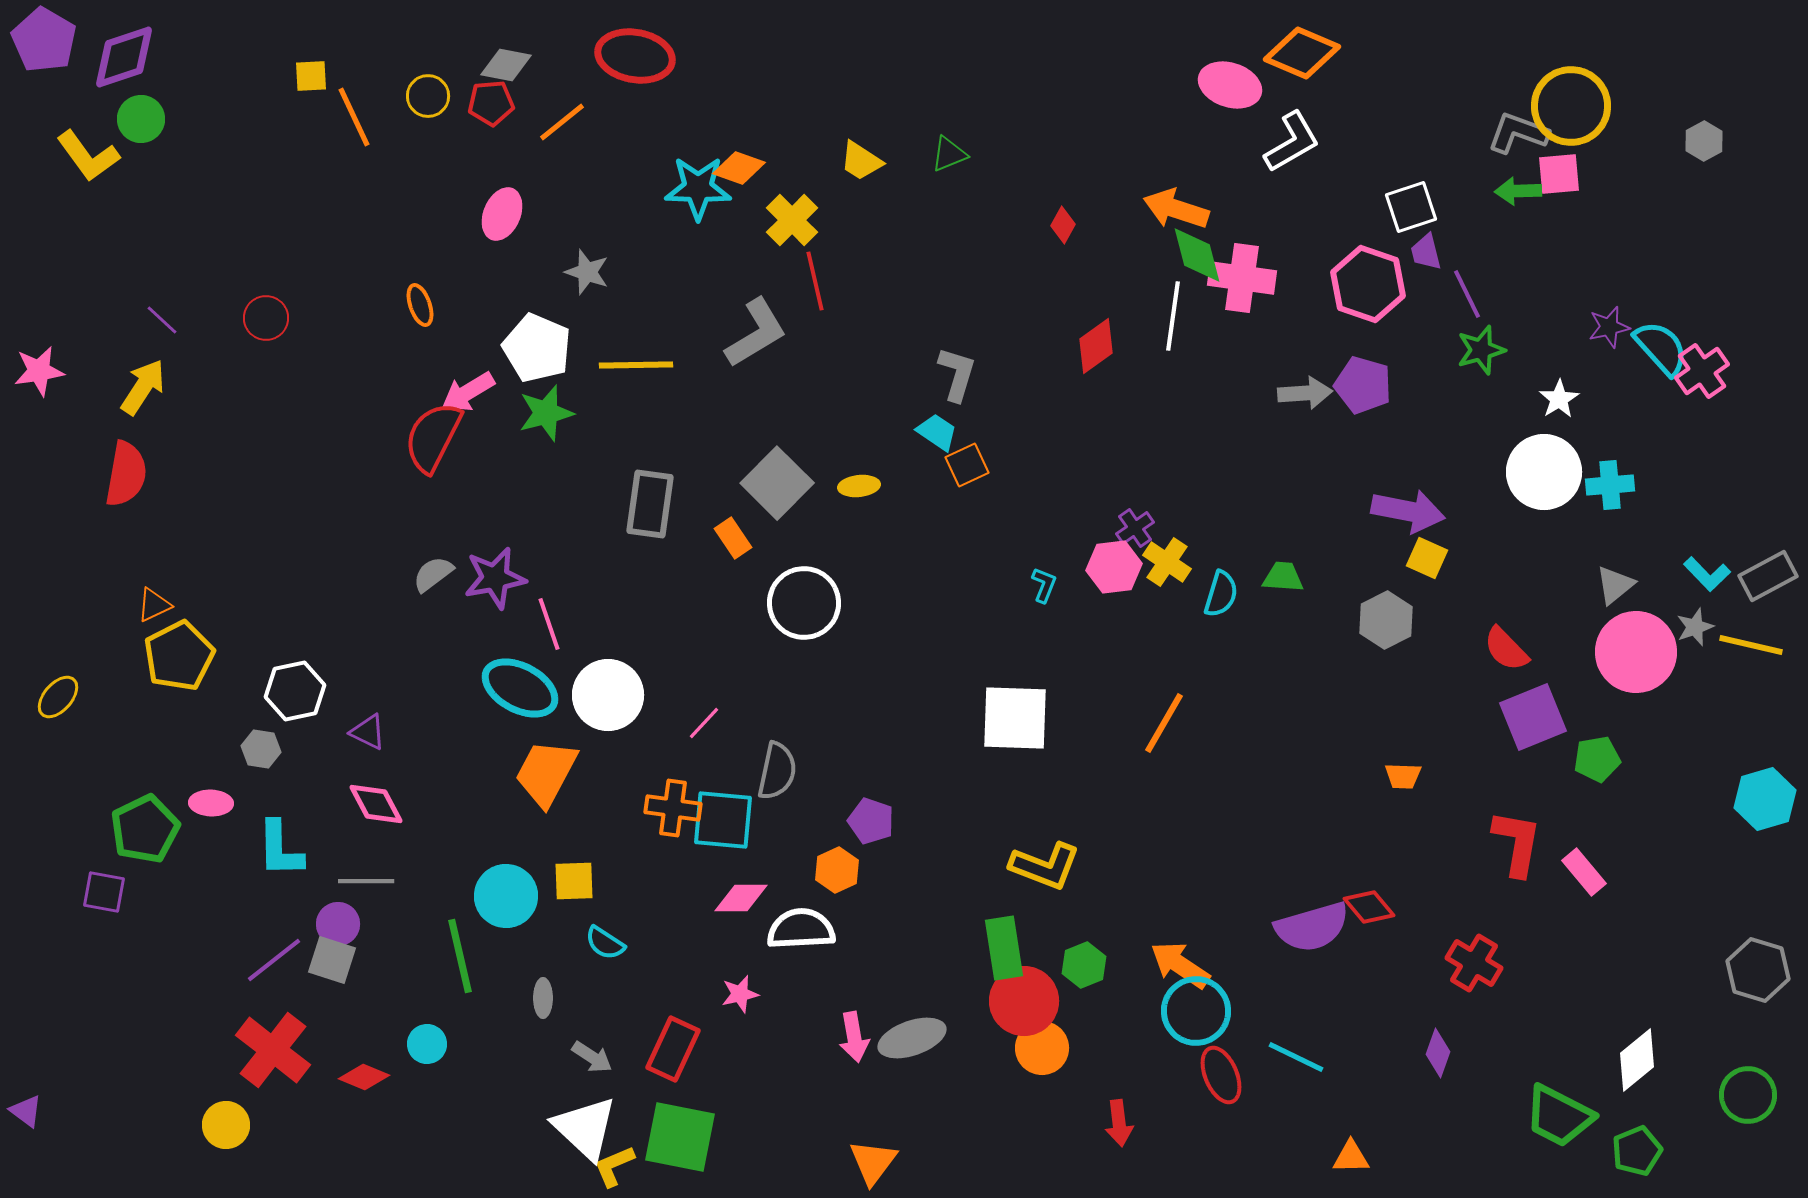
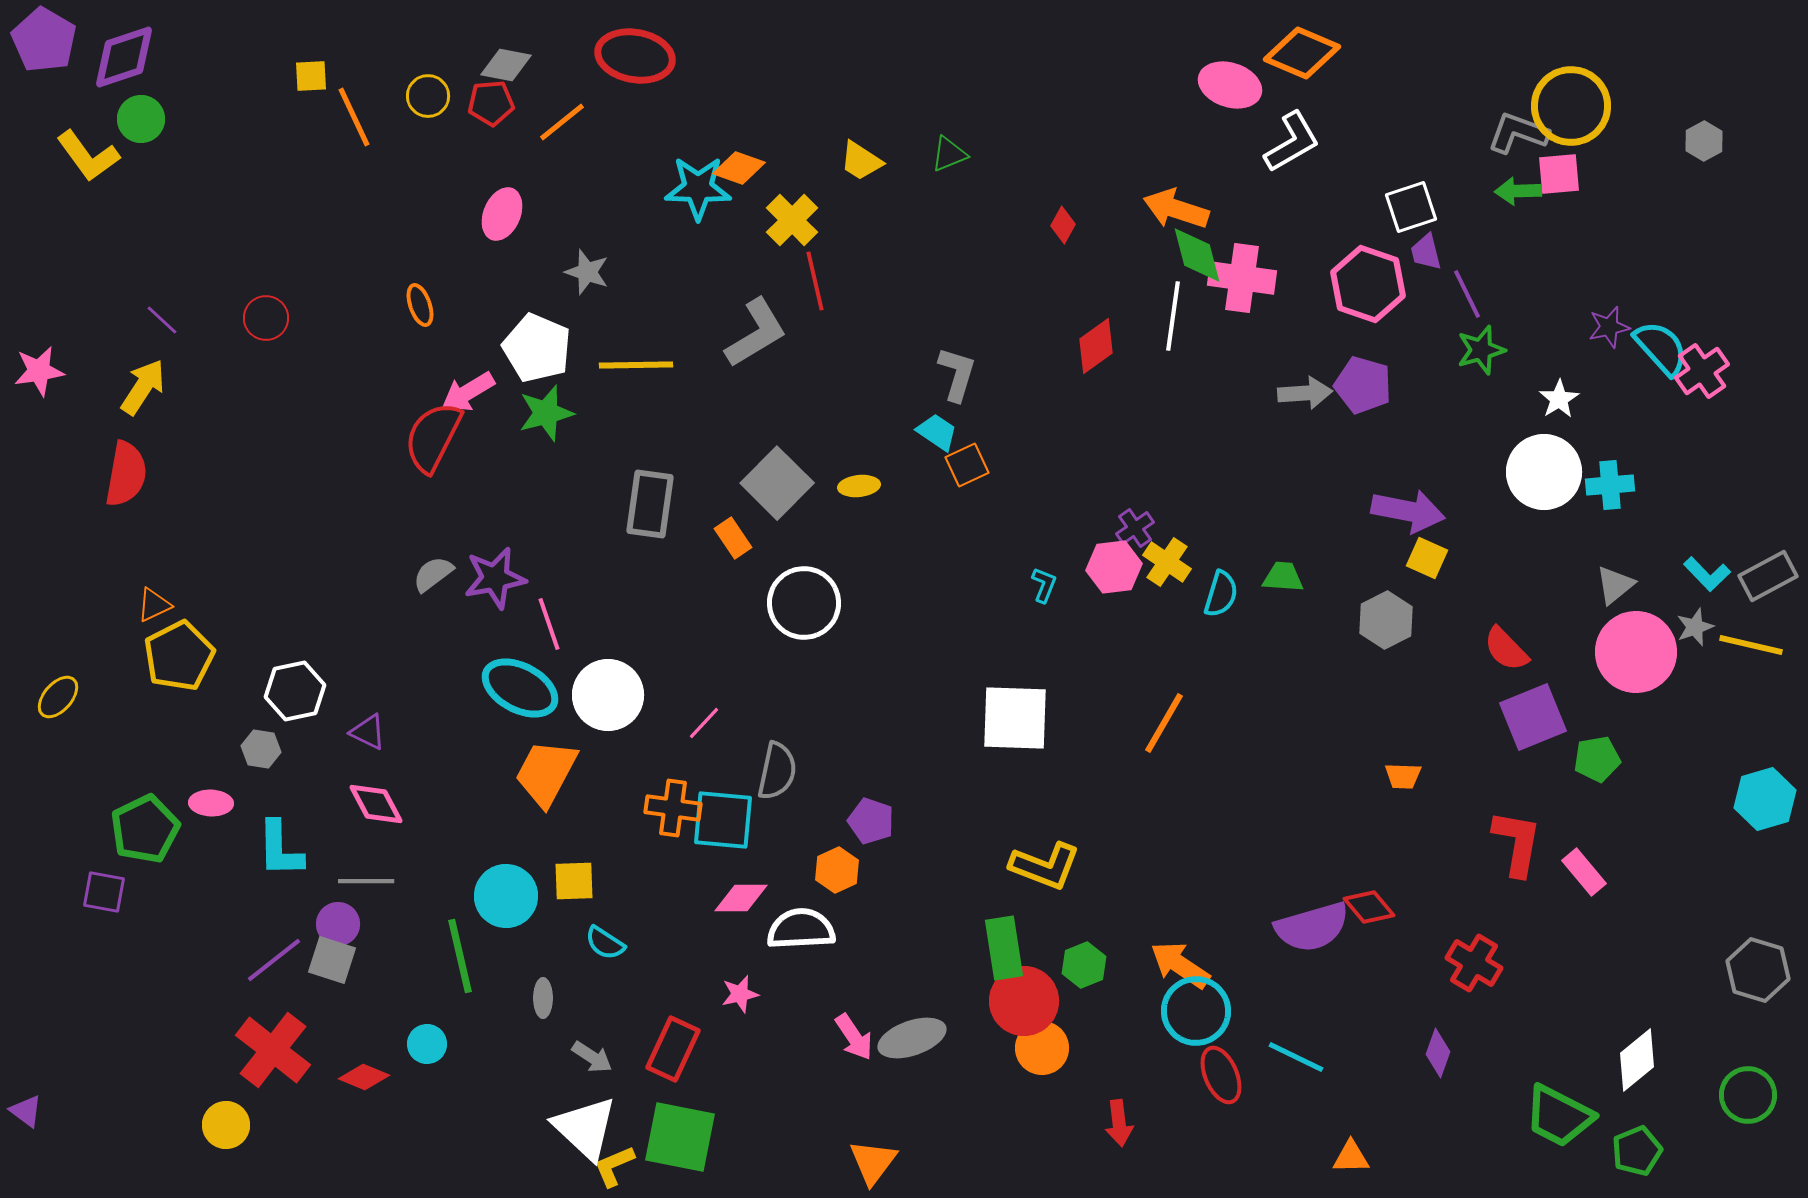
pink arrow at (854, 1037): rotated 24 degrees counterclockwise
